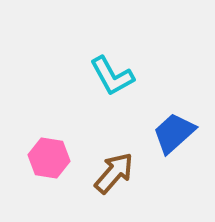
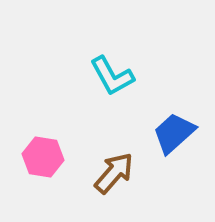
pink hexagon: moved 6 px left, 1 px up
